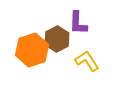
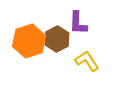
orange hexagon: moved 3 px left, 9 px up
